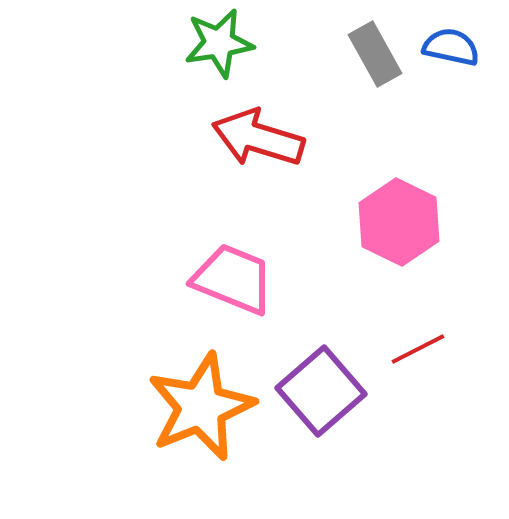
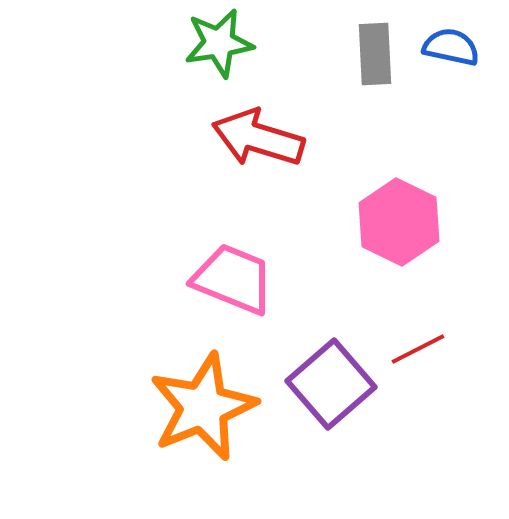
gray rectangle: rotated 26 degrees clockwise
purple square: moved 10 px right, 7 px up
orange star: moved 2 px right
